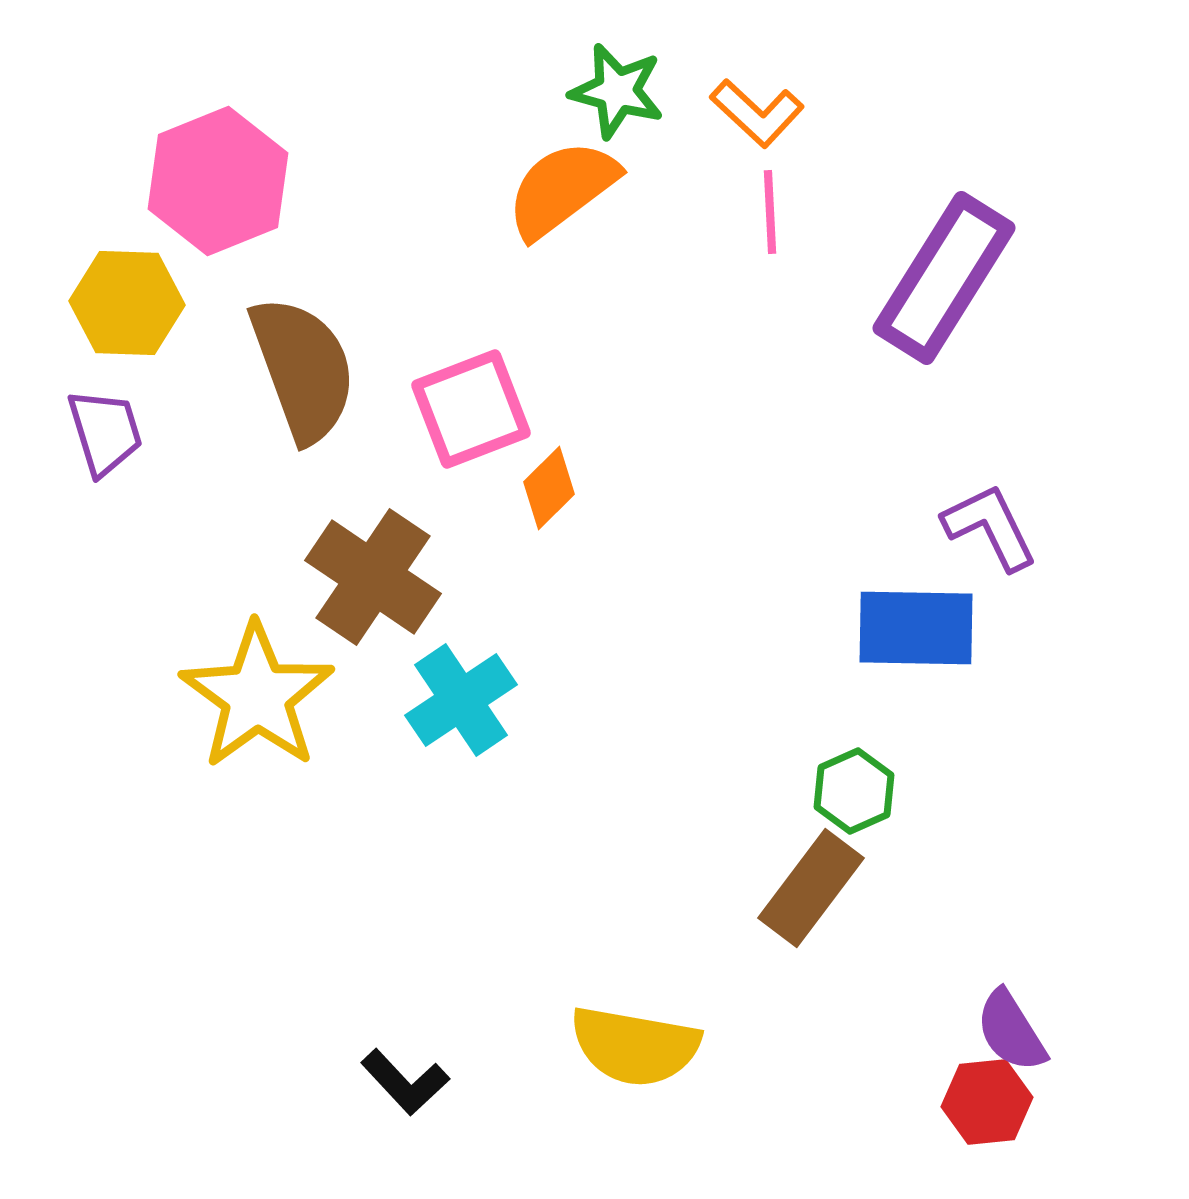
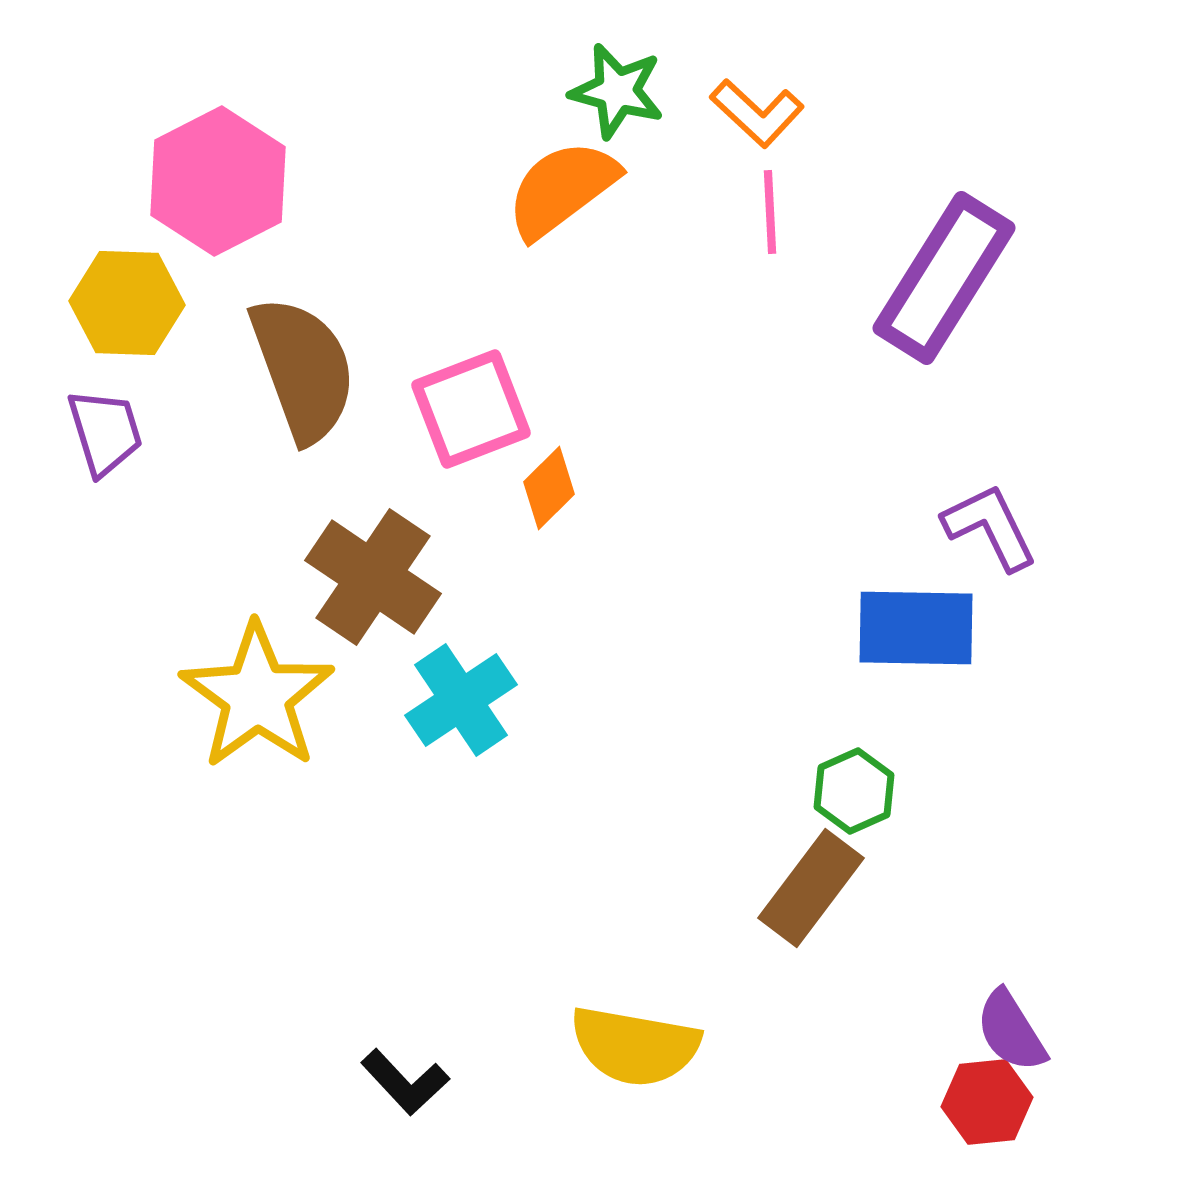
pink hexagon: rotated 5 degrees counterclockwise
